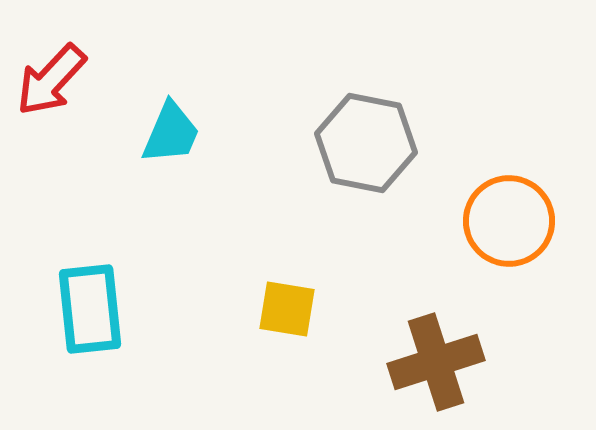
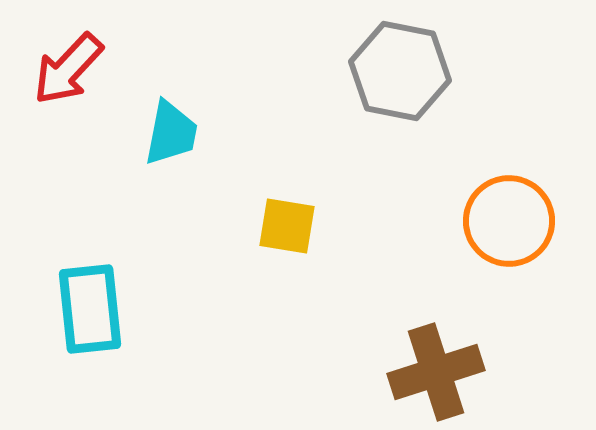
red arrow: moved 17 px right, 11 px up
cyan trapezoid: rotated 12 degrees counterclockwise
gray hexagon: moved 34 px right, 72 px up
yellow square: moved 83 px up
brown cross: moved 10 px down
